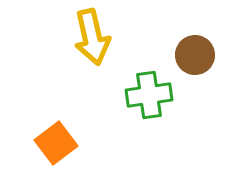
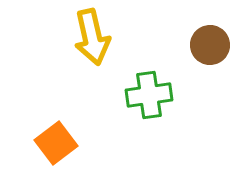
brown circle: moved 15 px right, 10 px up
